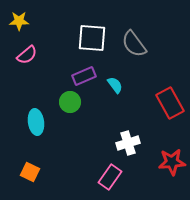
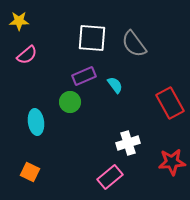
pink rectangle: rotated 15 degrees clockwise
